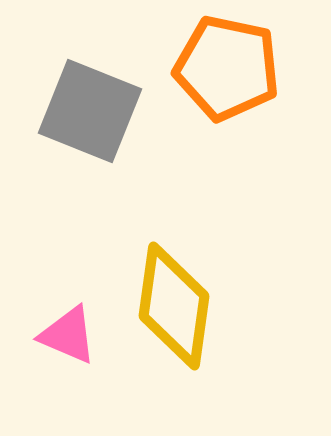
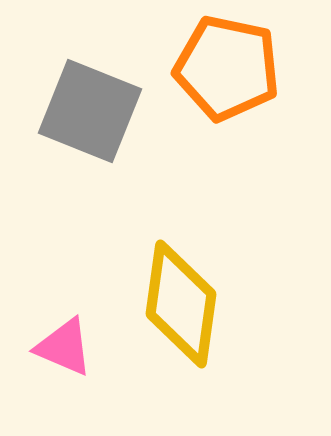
yellow diamond: moved 7 px right, 2 px up
pink triangle: moved 4 px left, 12 px down
